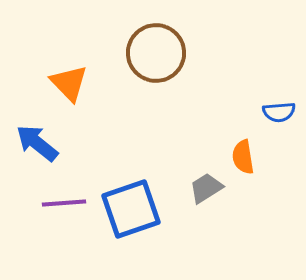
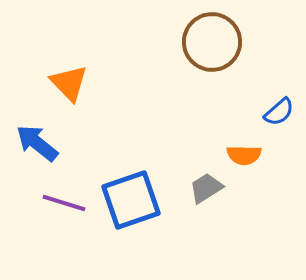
brown circle: moved 56 px right, 11 px up
blue semicircle: rotated 36 degrees counterclockwise
orange semicircle: moved 1 px right, 2 px up; rotated 80 degrees counterclockwise
purple line: rotated 21 degrees clockwise
blue square: moved 9 px up
